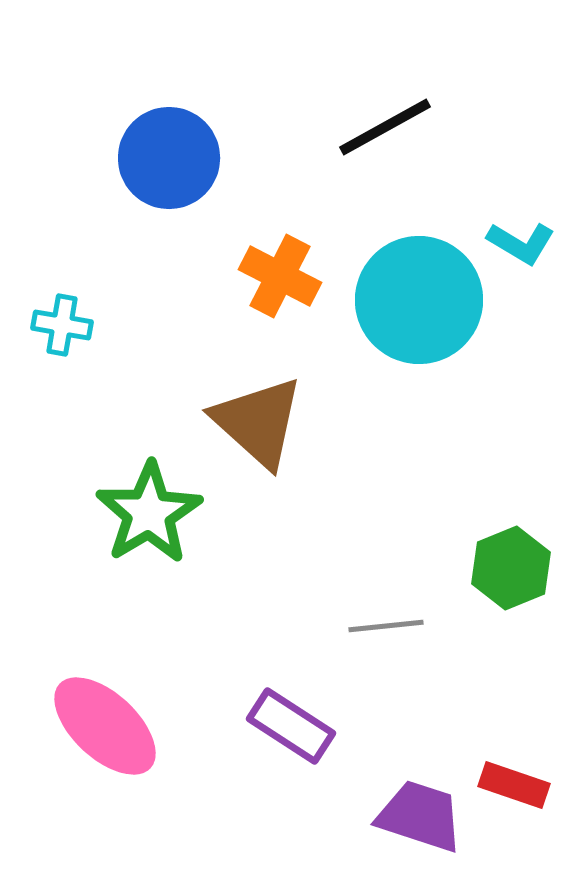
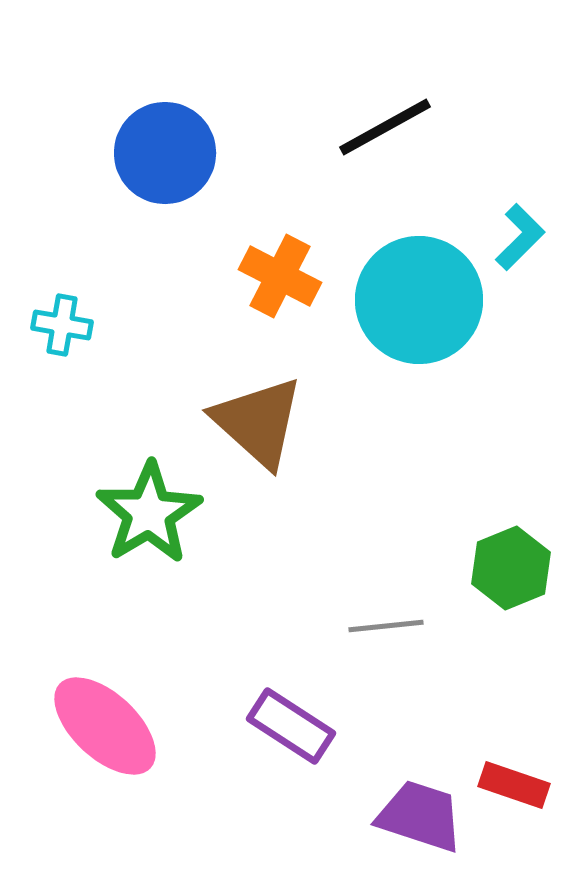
blue circle: moved 4 px left, 5 px up
cyan L-shape: moved 1 px left, 6 px up; rotated 76 degrees counterclockwise
